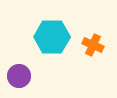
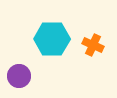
cyan hexagon: moved 2 px down
